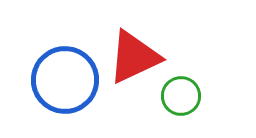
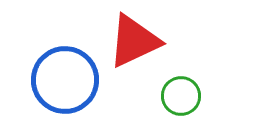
red triangle: moved 16 px up
